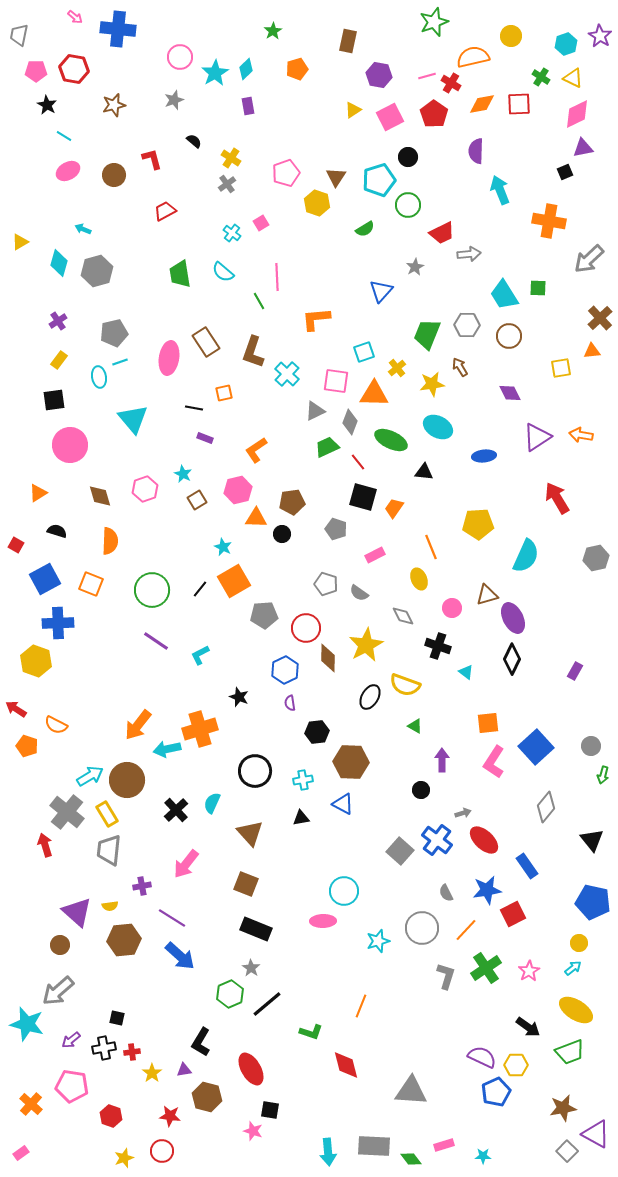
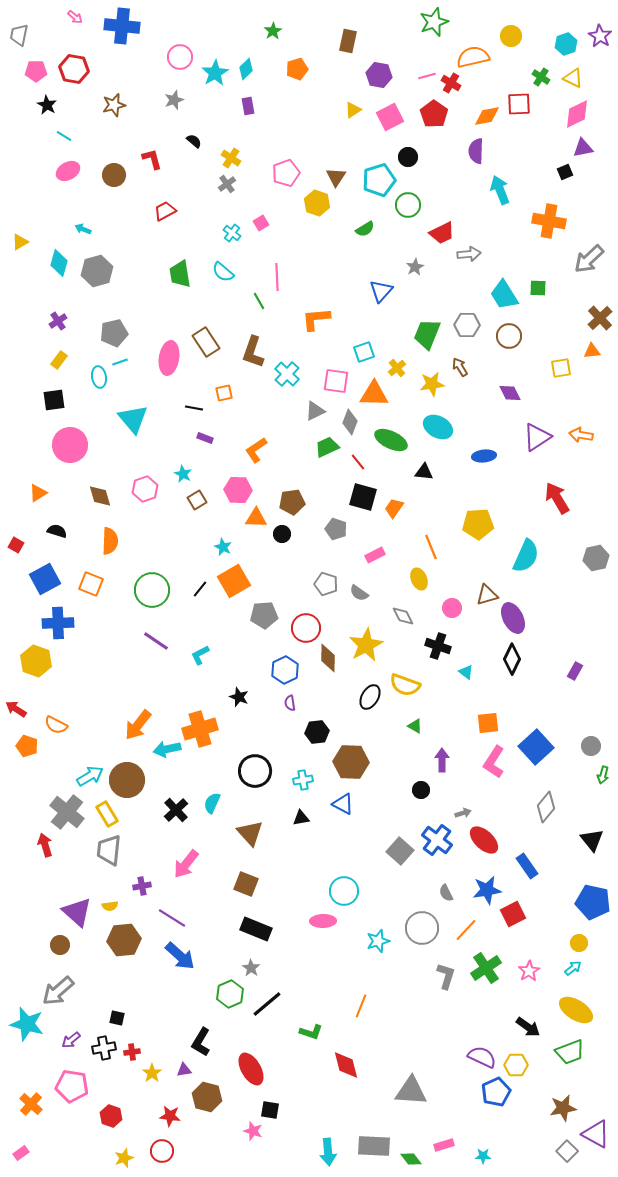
blue cross at (118, 29): moved 4 px right, 3 px up
orange diamond at (482, 104): moved 5 px right, 12 px down
pink hexagon at (238, 490): rotated 16 degrees clockwise
